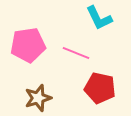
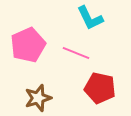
cyan L-shape: moved 9 px left
pink pentagon: rotated 16 degrees counterclockwise
